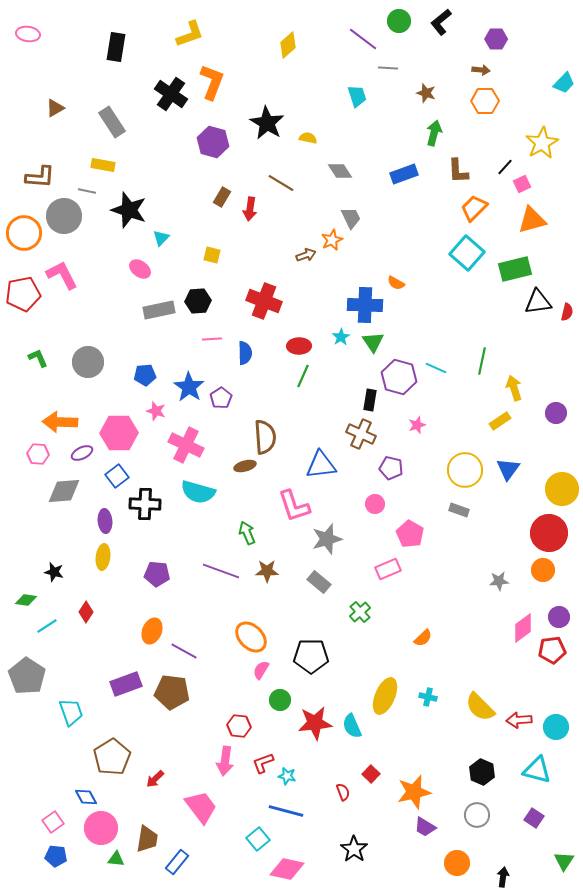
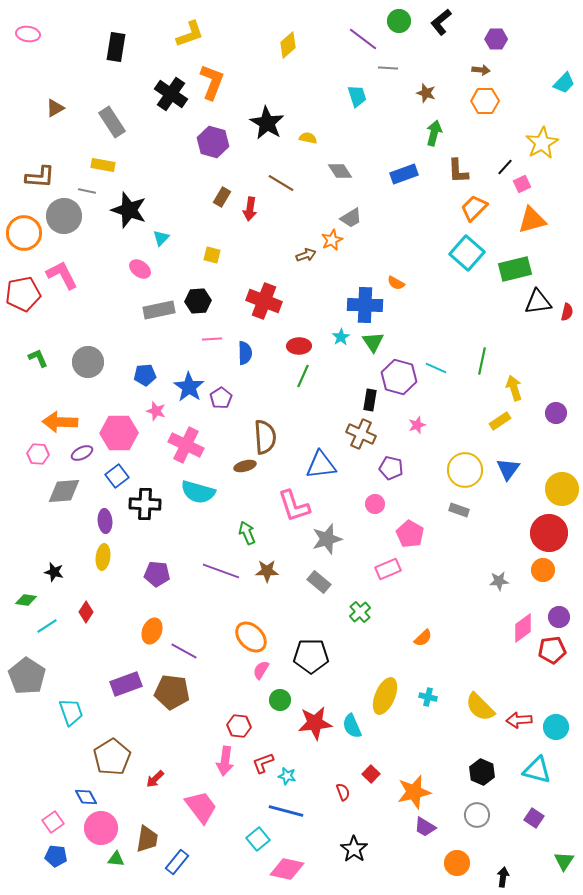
gray trapezoid at (351, 218): rotated 85 degrees clockwise
